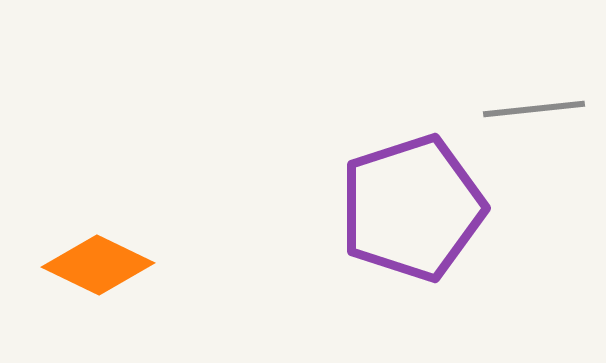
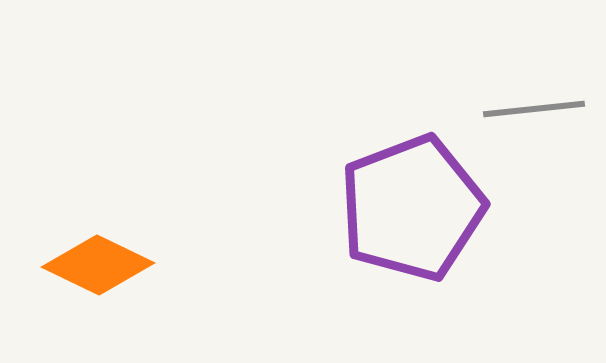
purple pentagon: rotated 3 degrees counterclockwise
